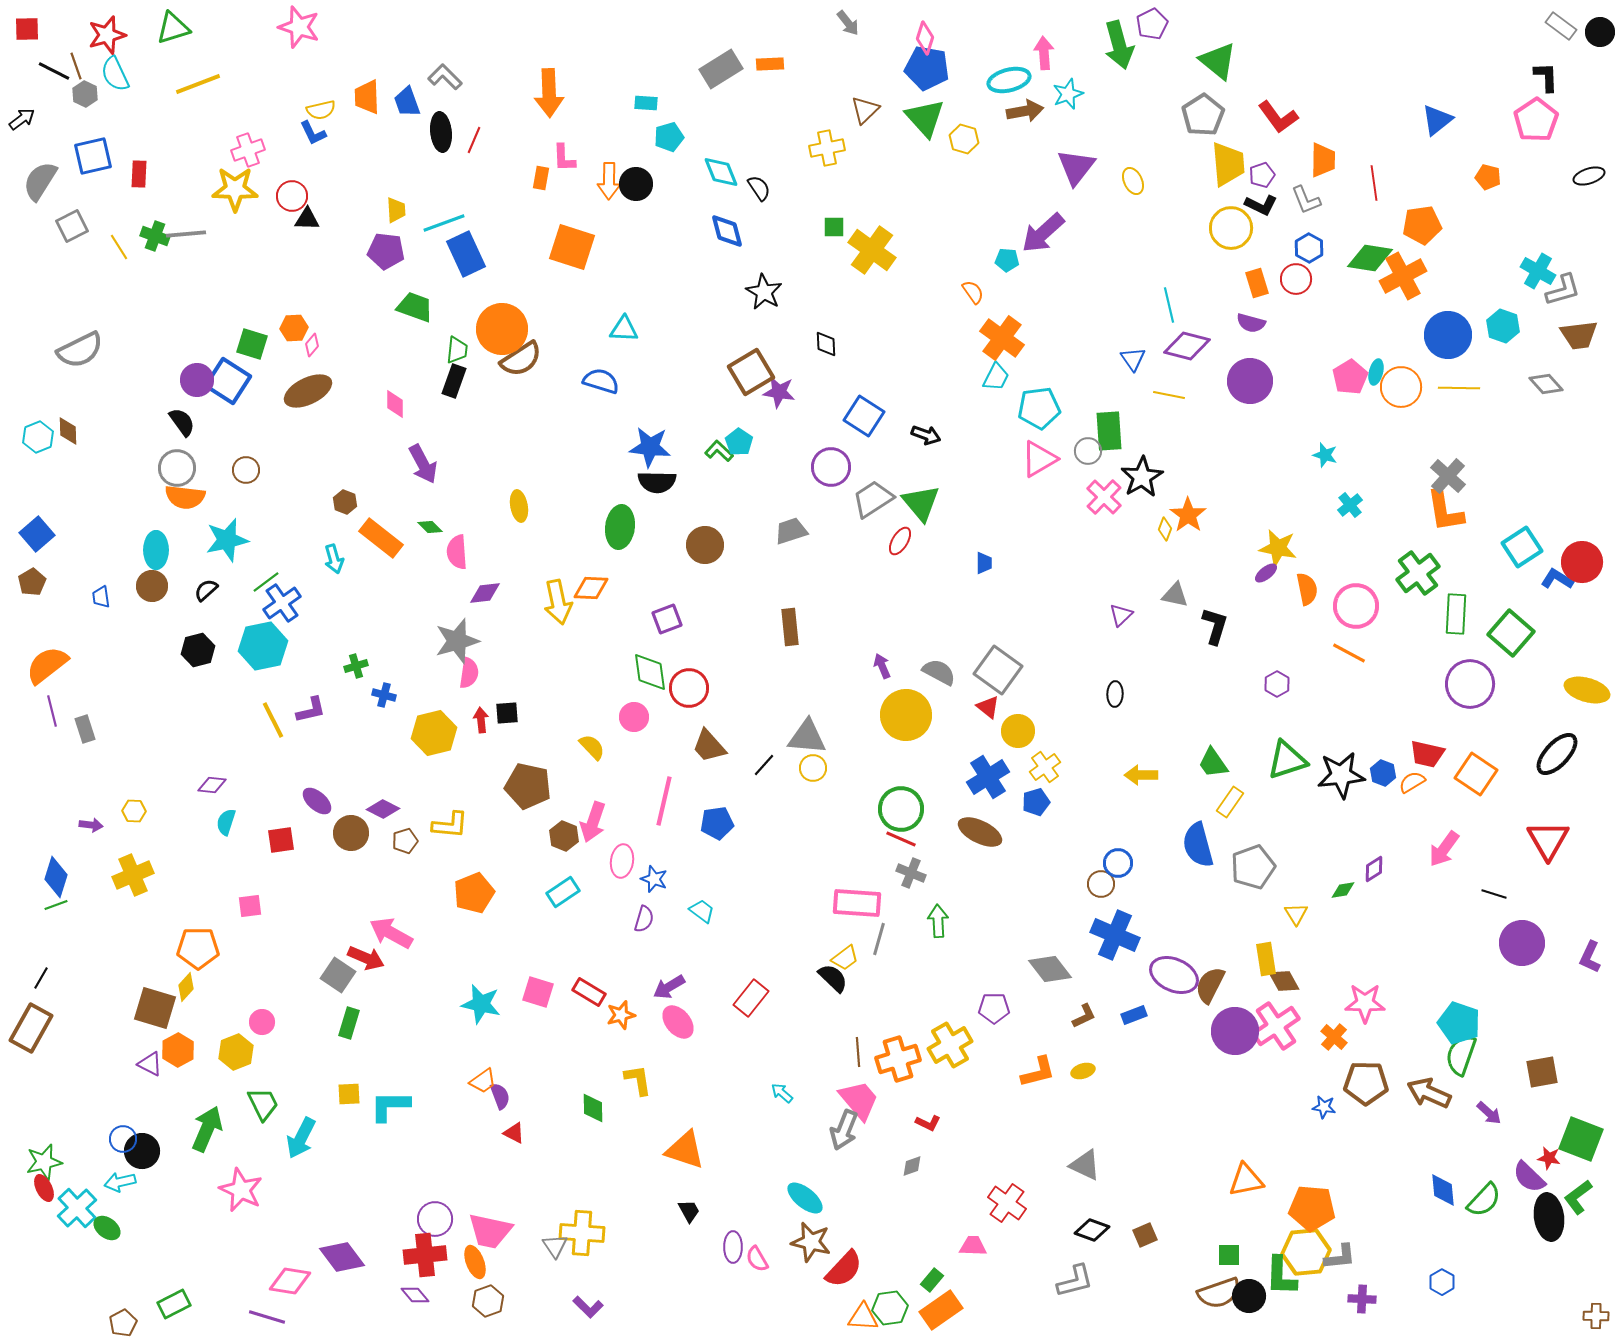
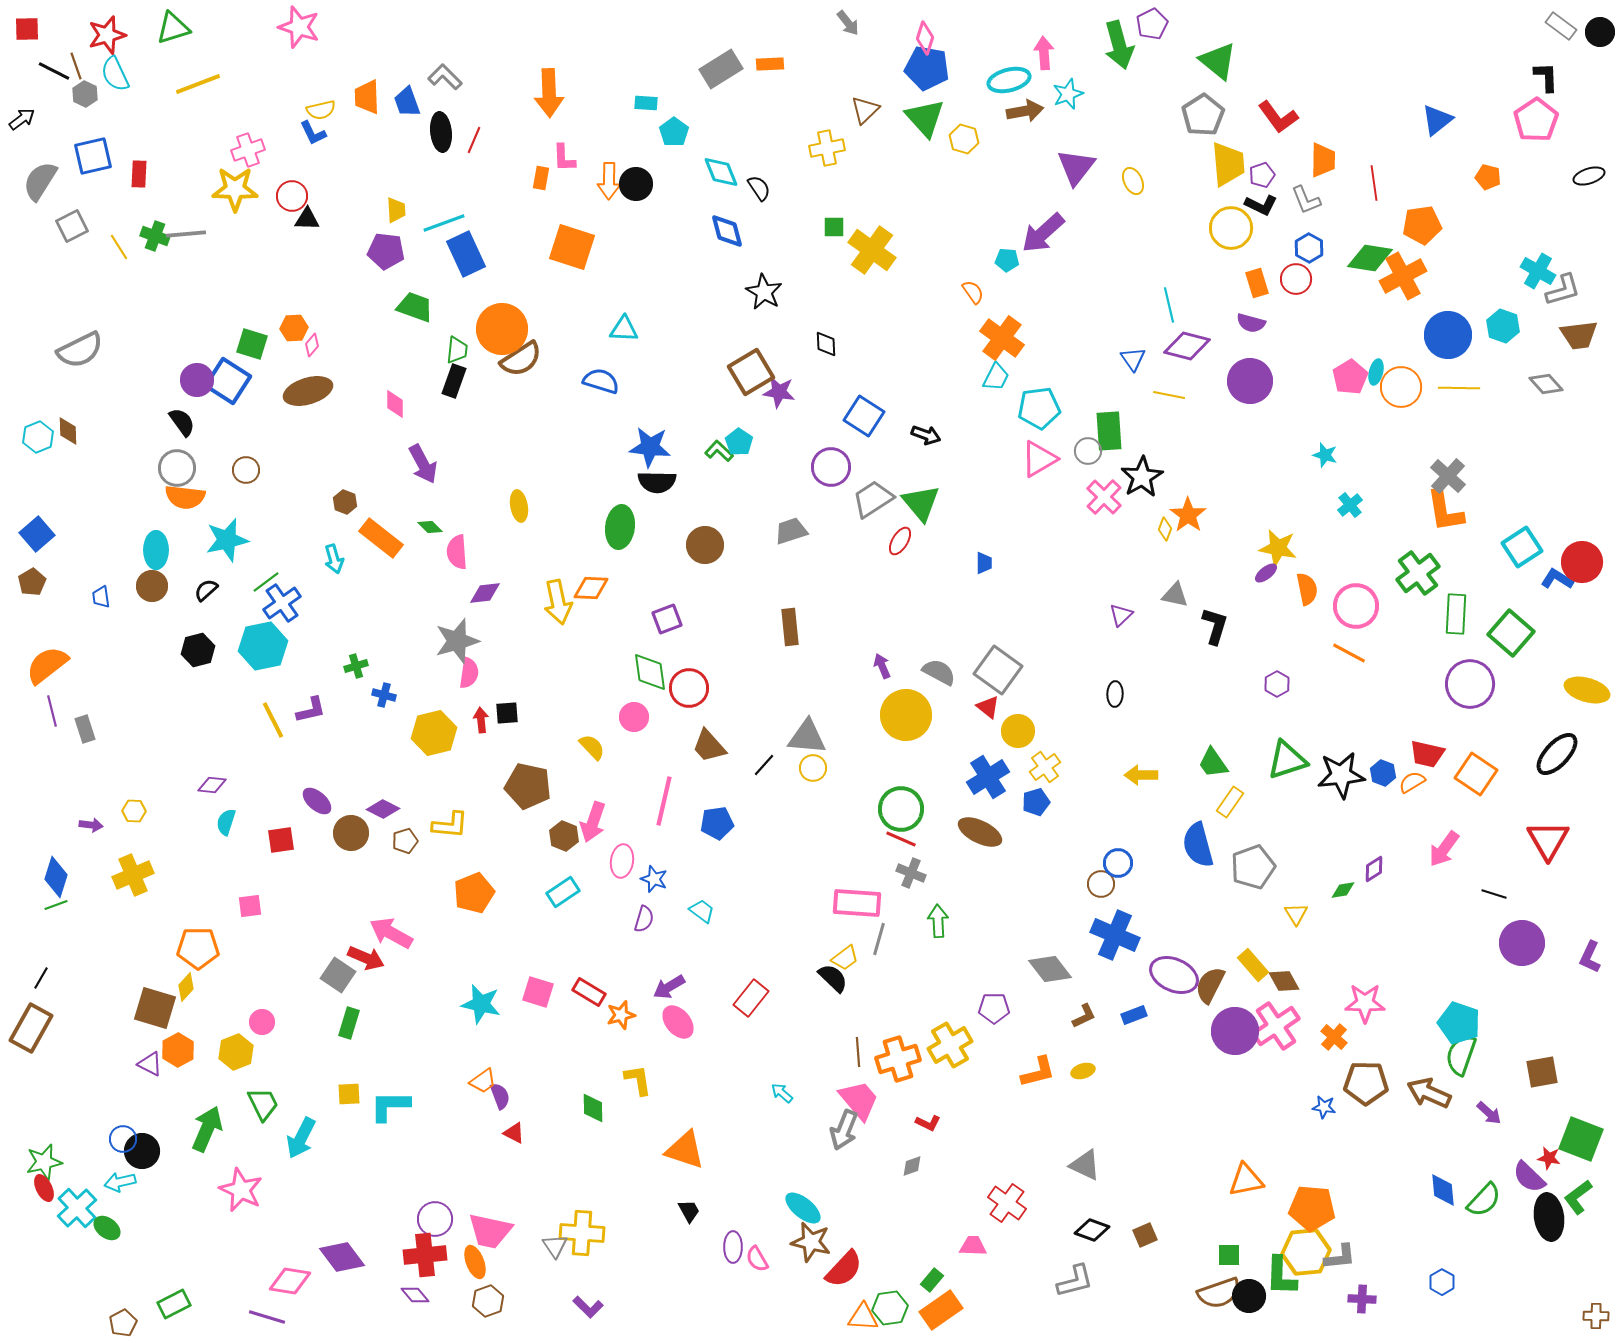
cyan pentagon at (669, 137): moved 5 px right, 5 px up; rotated 20 degrees counterclockwise
brown ellipse at (308, 391): rotated 9 degrees clockwise
yellow rectangle at (1266, 959): moved 13 px left, 6 px down; rotated 32 degrees counterclockwise
cyan ellipse at (805, 1198): moved 2 px left, 10 px down
